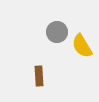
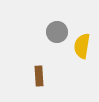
yellow semicircle: rotated 40 degrees clockwise
